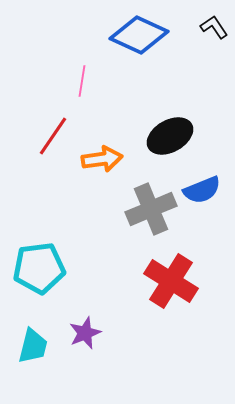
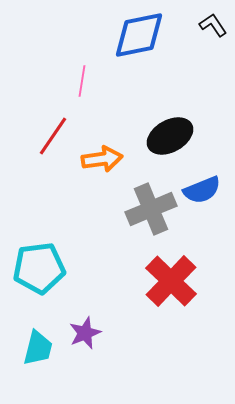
black L-shape: moved 1 px left, 2 px up
blue diamond: rotated 36 degrees counterclockwise
red cross: rotated 12 degrees clockwise
cyan trapezoid: moved 5 px right, 2 px down
